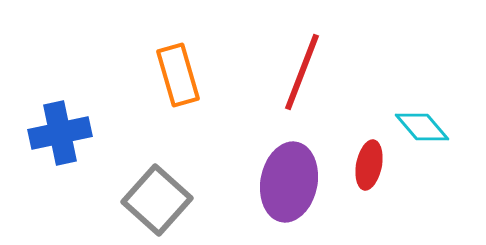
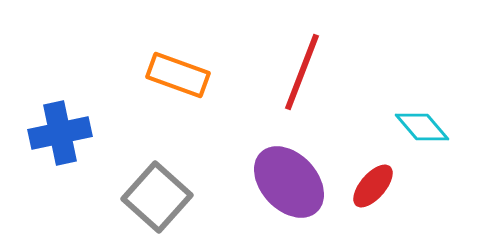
orange rectangle: rotated 54 degrees counterclockwise
red ellipse: moved 4 px right, 21 px down; rotated 30 degrees clockwise
purple ellipse: rotated 54 degrees counterclockwise
gray square: moved 3 px up
